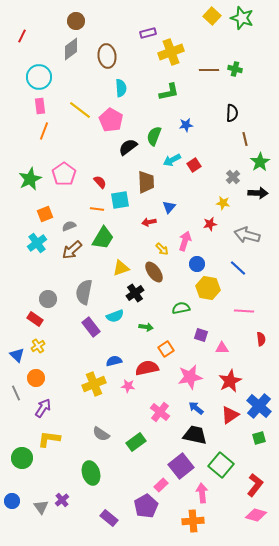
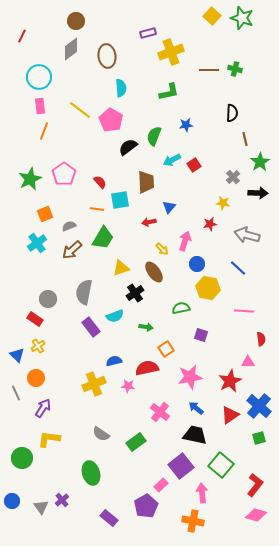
pink triangle at (222, 348): moved 26 px right, 14 px down
orange cross at (193, 521): rotated 15 degrees clockwise
